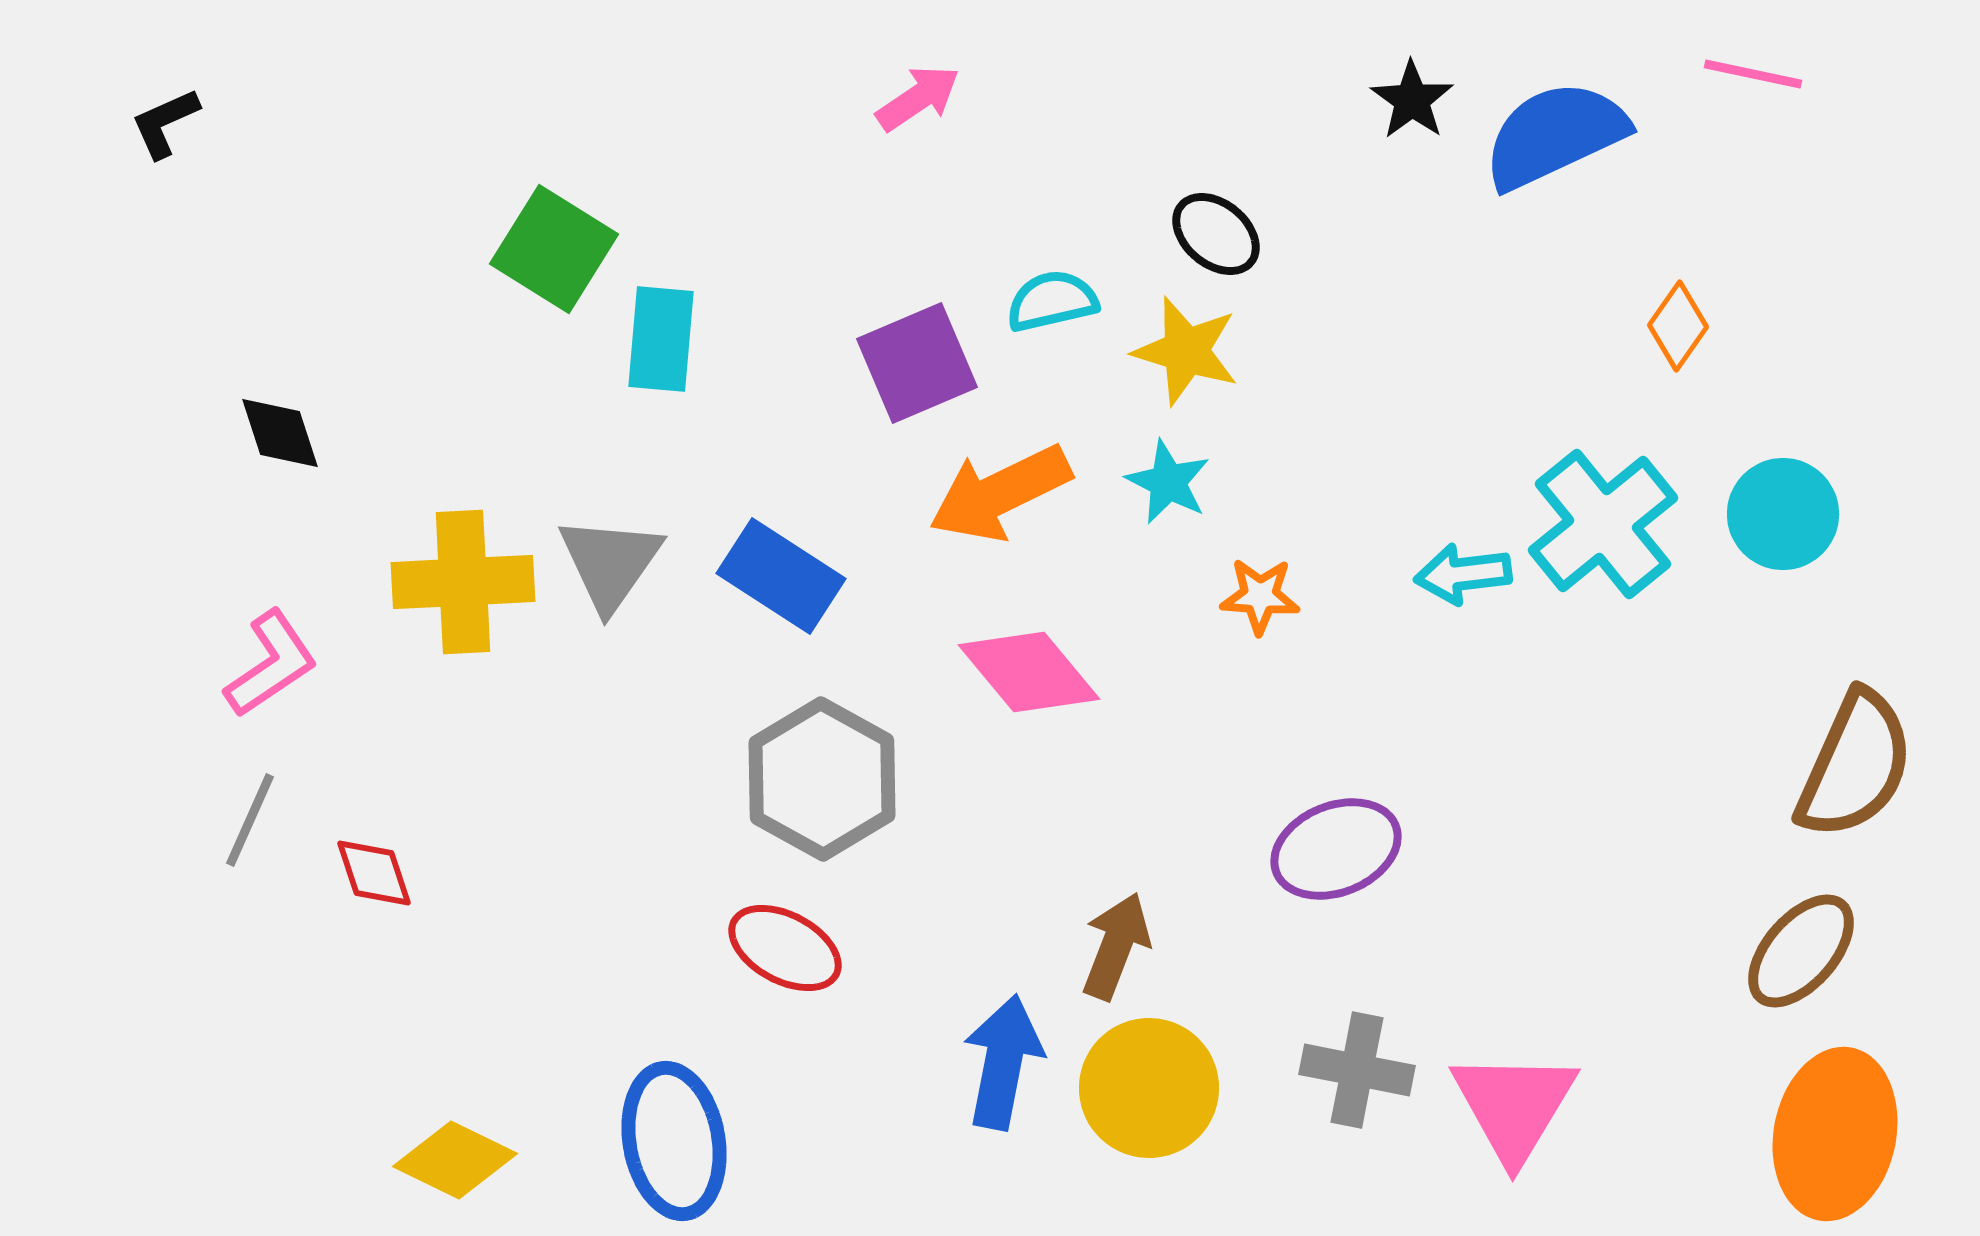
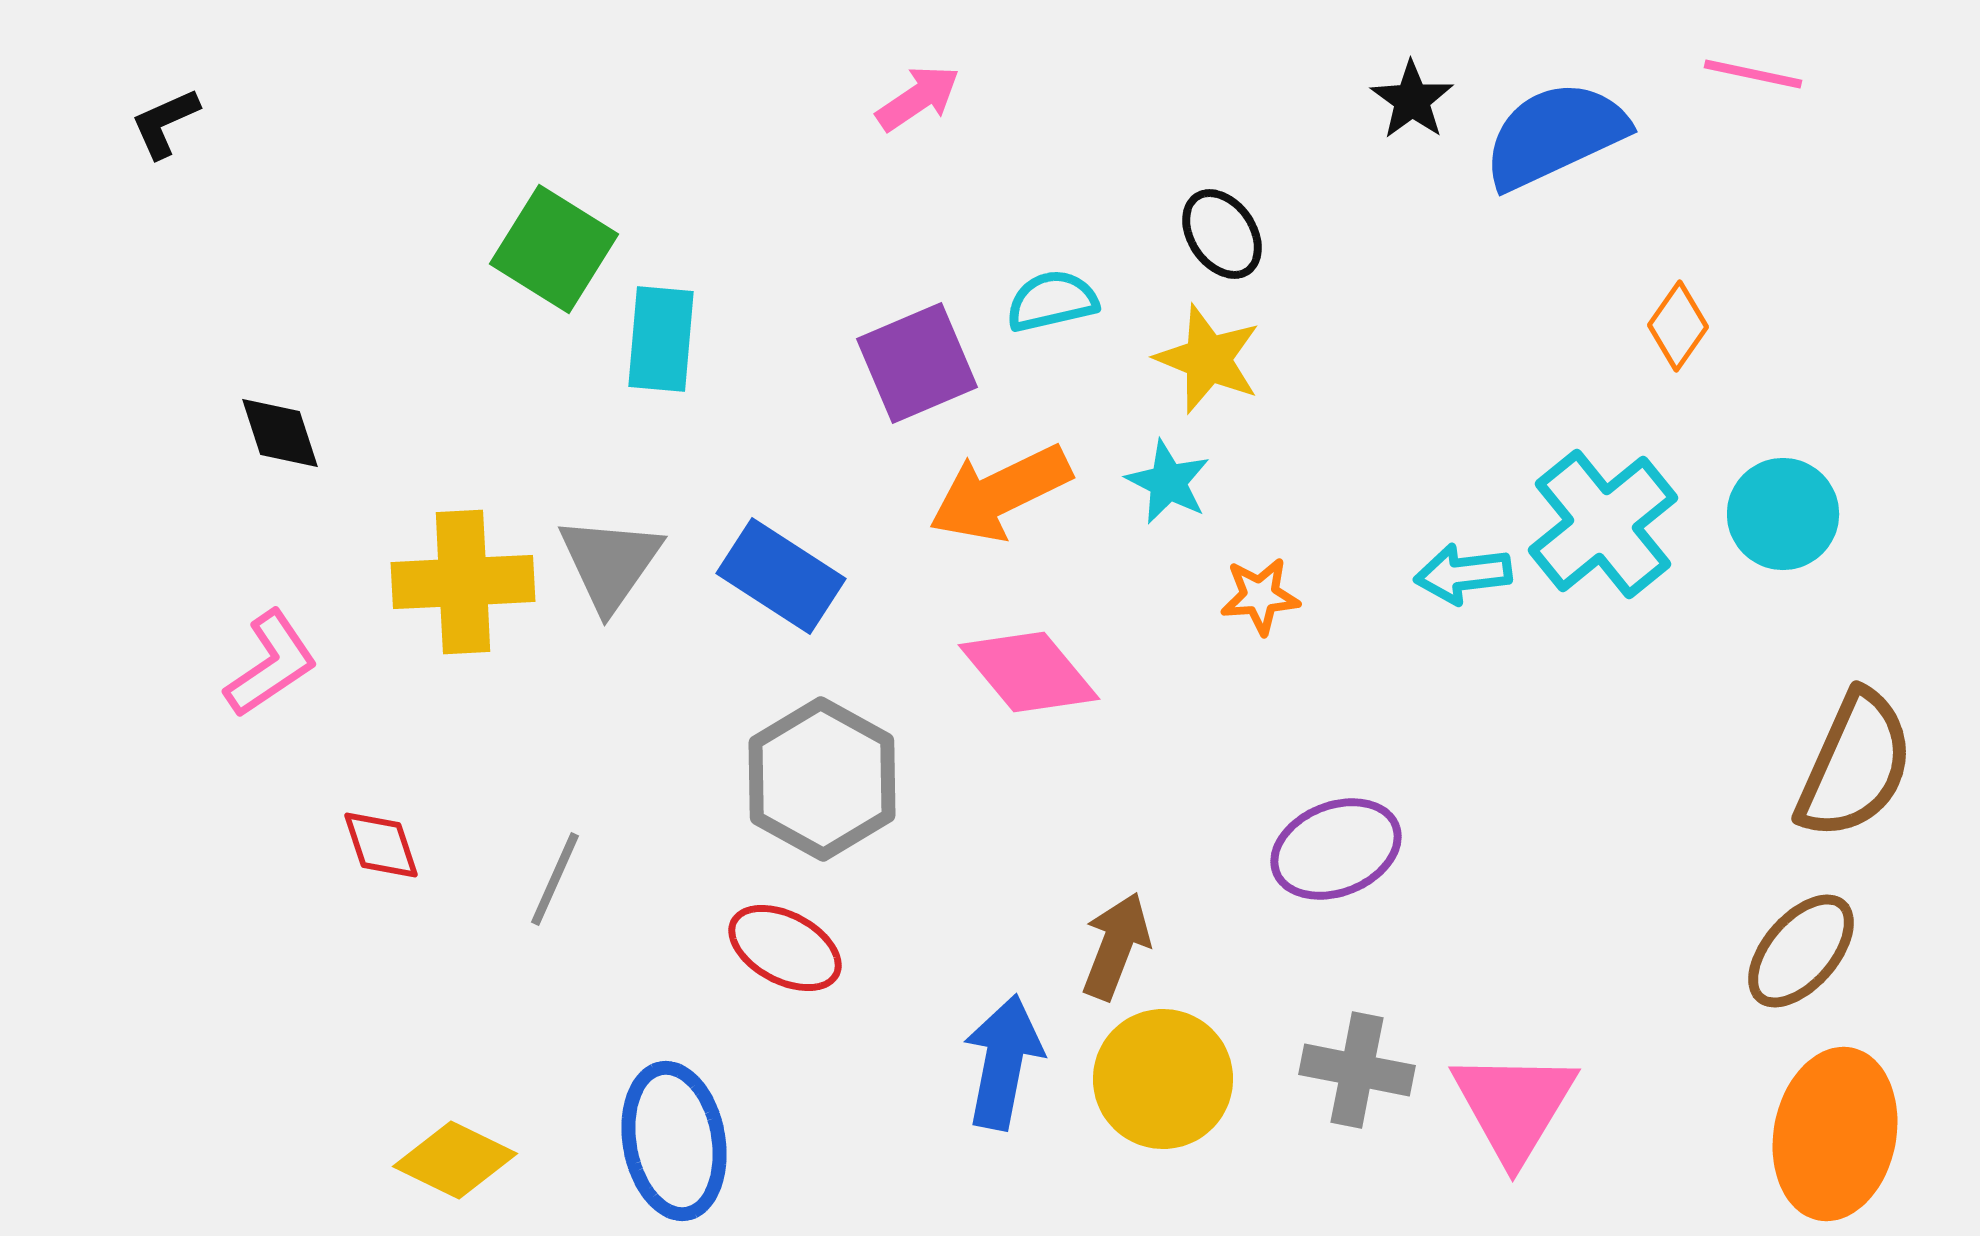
black ellipse: moved 6 px right; rotated 16 degrees clockwise
yellow star: moved 22 px right, 8 px down; rotated 5 degrees clockwise
orange star: rotated 8 degrees counterclockwise
gray line: moved 305 px right, 59 px down
red diamond: moved 7 px right, 28 px up
yellow circle: moved 14 px right, 9 px up
